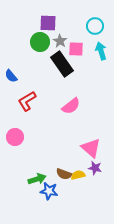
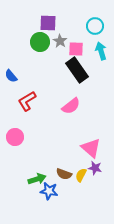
black rectangle: moved 15 px right, 6 px down
yellow semicircle: moved 3 px right; rotated 48 degrees counterclockwise
